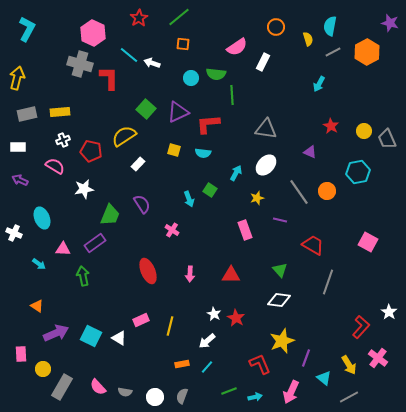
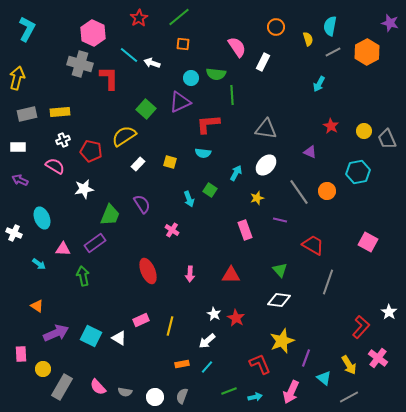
pink semicircle at (237, 47): rotated 90 degrees counterclockwise
purple triangle at (178, 112): moved 2 px right, 10 px up
yellow square at (174, 150): moved 4 px left, 12 px down
